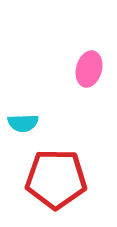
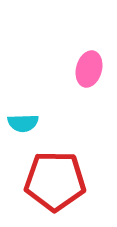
red pentagon: moved 1 px left, 2 px down
